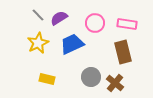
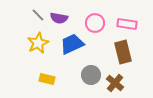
purple semicircle: rotated 138 degrees counterclockwise
gray circle: moved 2 px up
